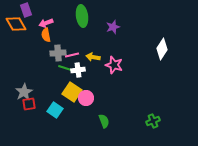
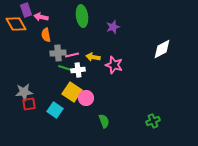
pink arrow: moved 5 px left, 6 px up; rotated 32 degrees clockwise
white diamond: rotated 30 degrees clockwise
gray star: rotated 24 degrees clockwise
